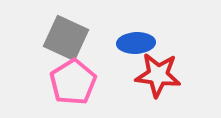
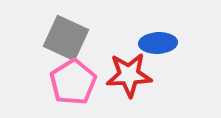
blue ellipse: moved 22 px right
red star: moved 29 px left; rotated 9 degrees counterclockwise
